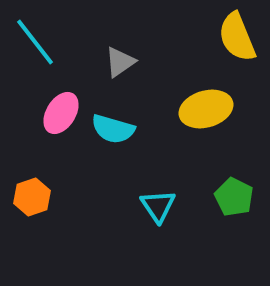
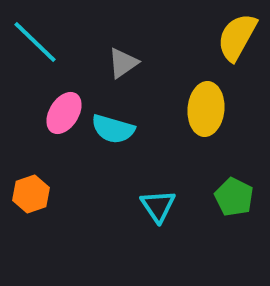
yellow semicircle: rotated 51 degrees clockwise
cyan line: rotated 8 degrees counterclockwise
gray triangle: moved 3 px right, 1 px down
yellow ellipse: rotated 69 degrees counterclockwise
pink ellipse: moved 3 px right
orange hexagon: moved 1 px left, 3 px up
